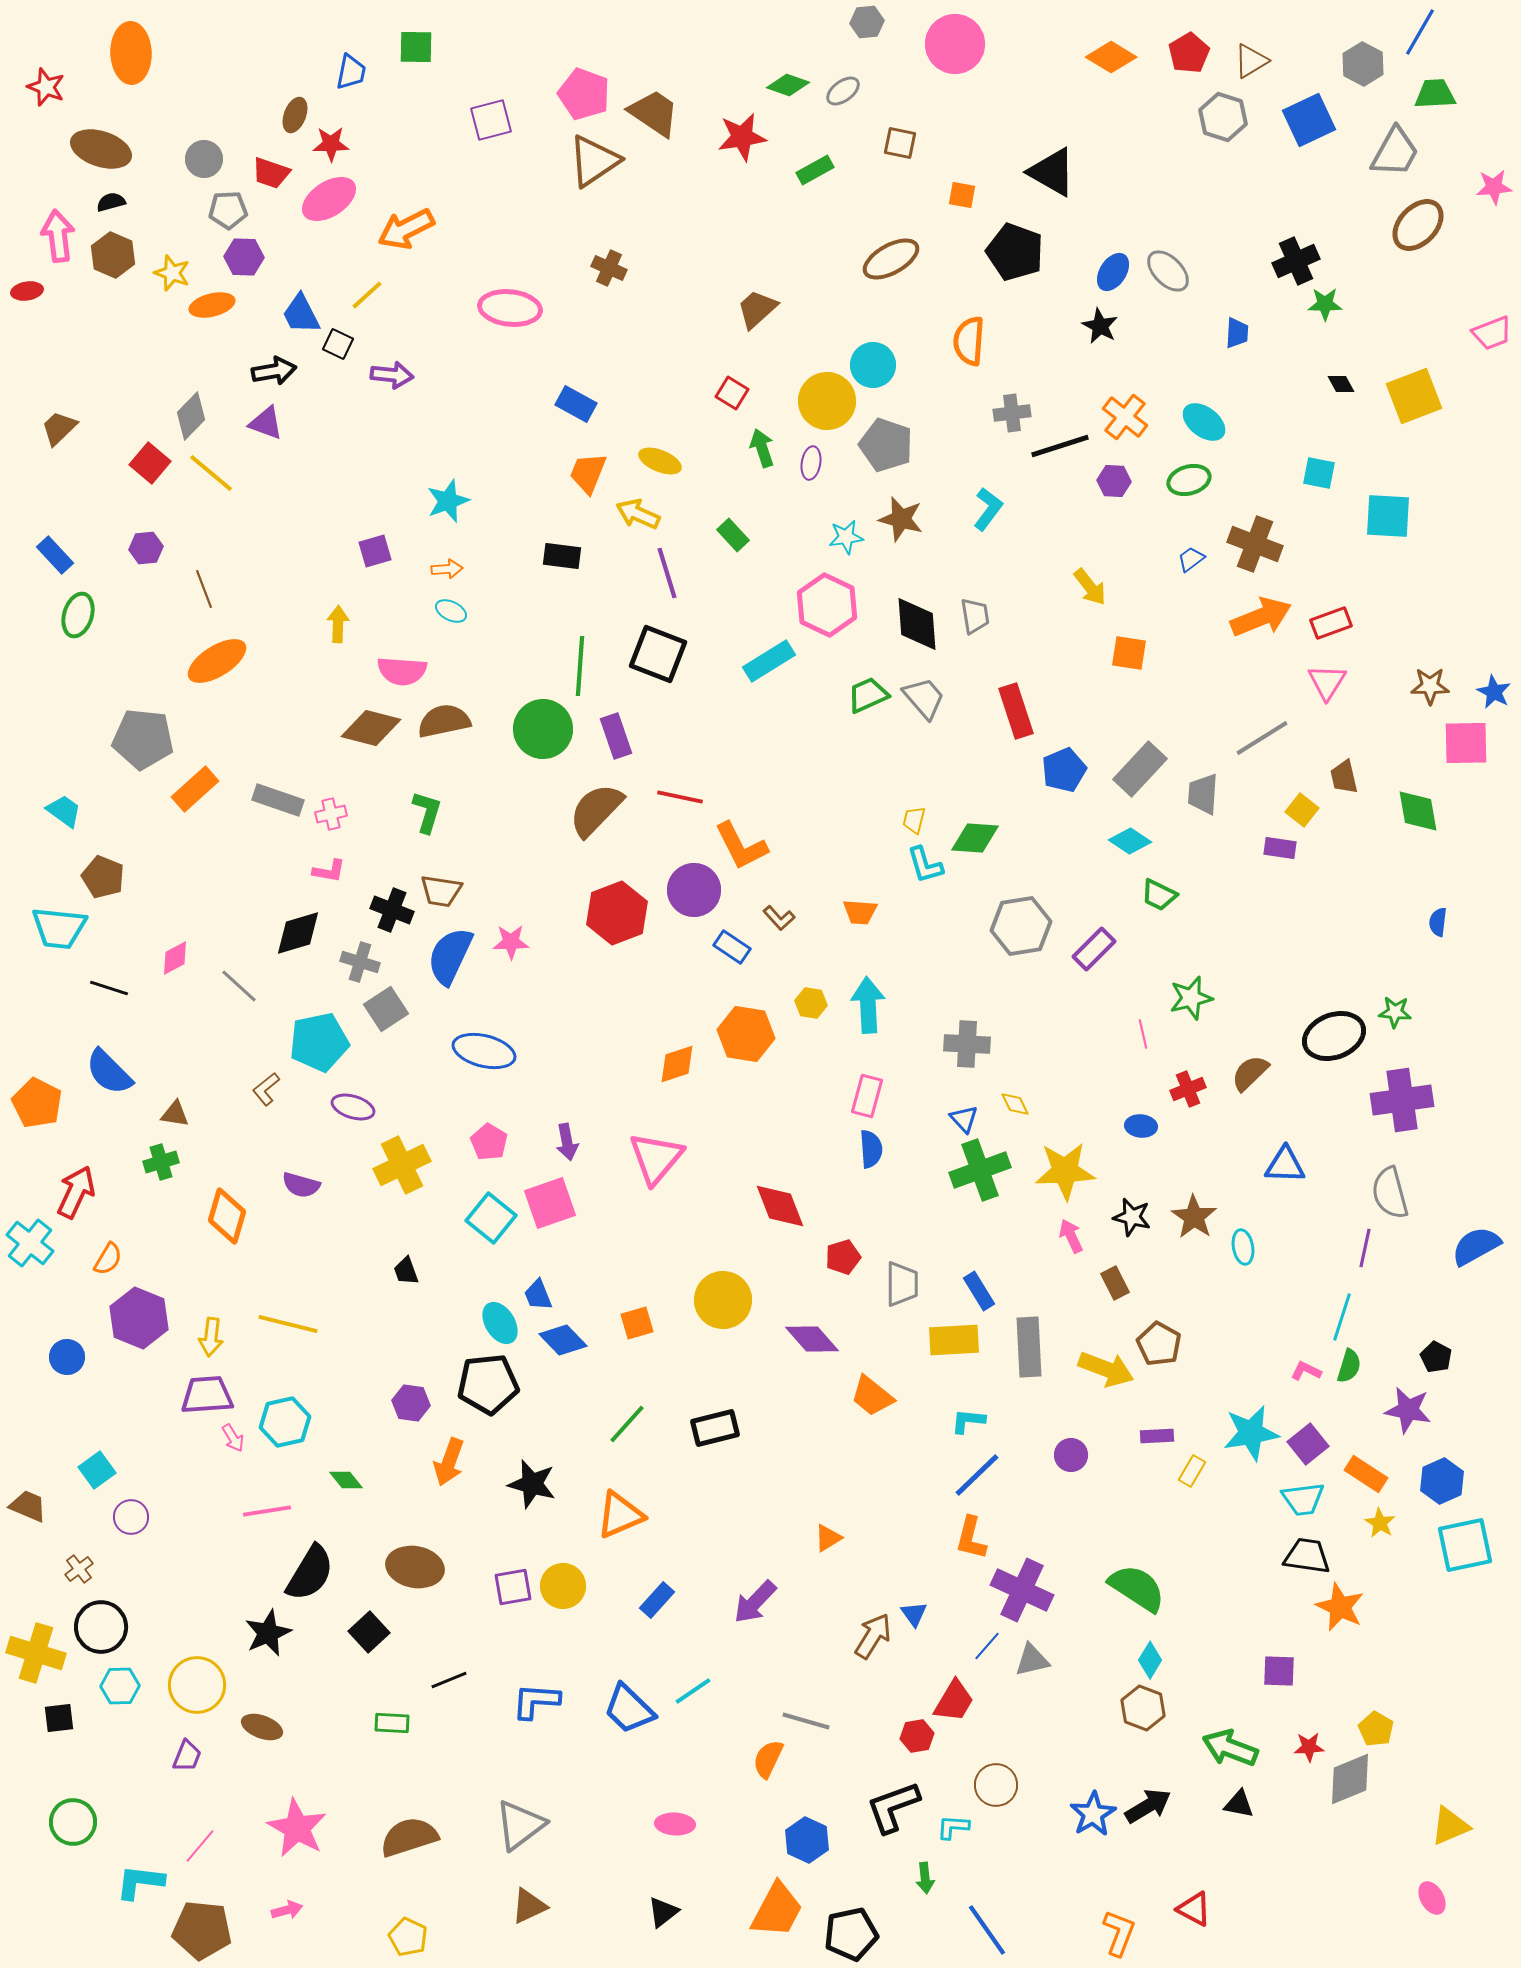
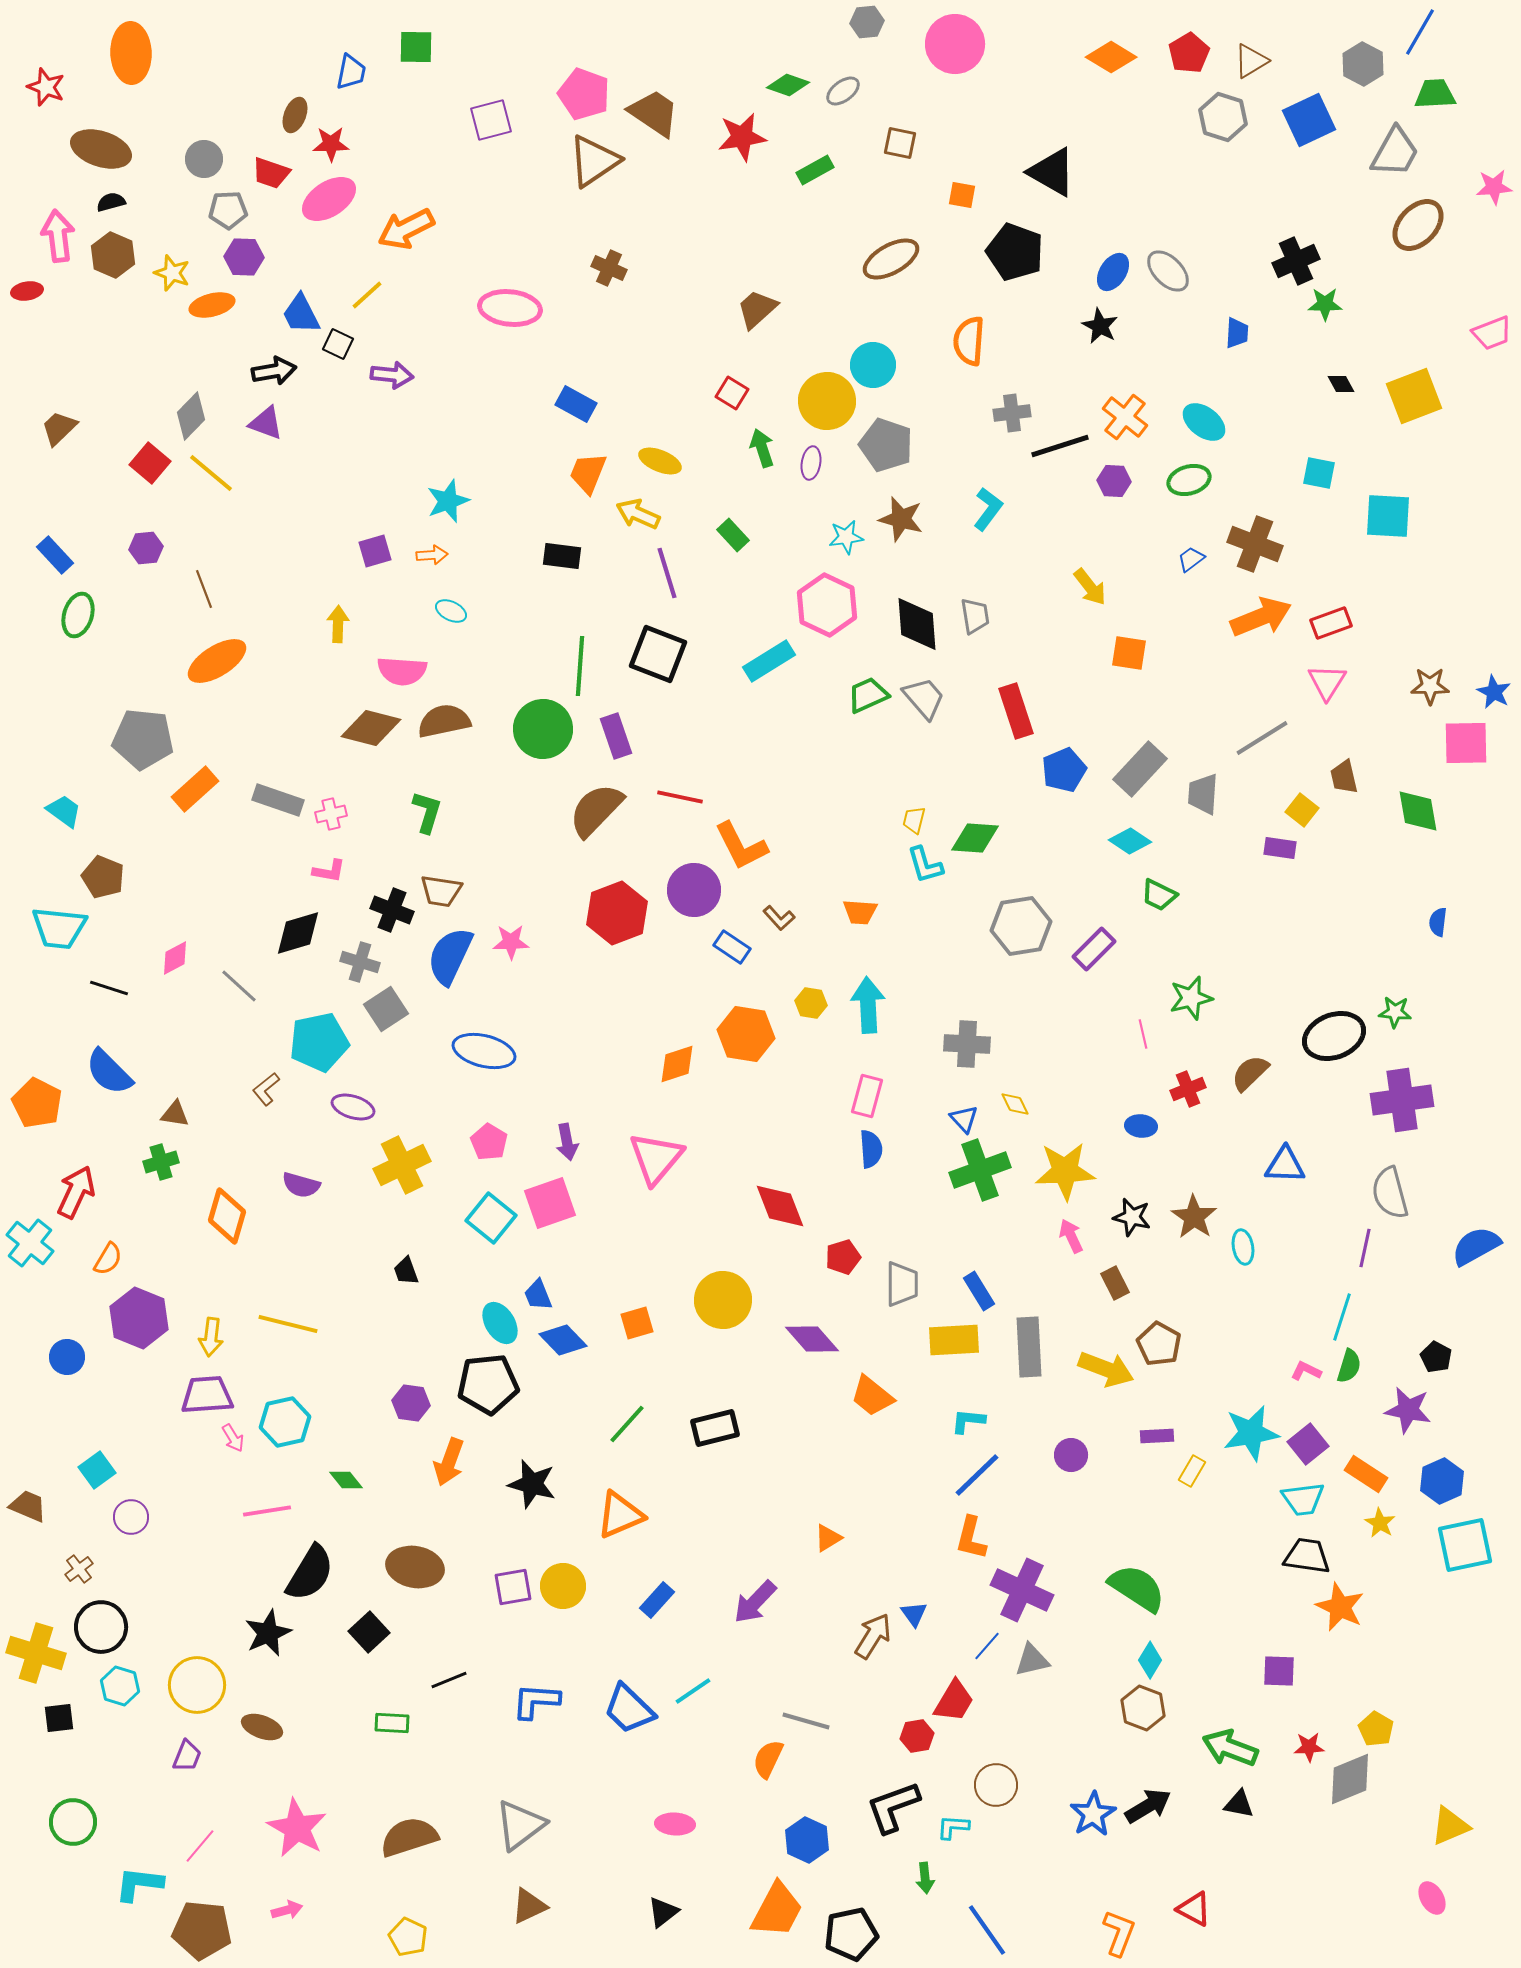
orange arrow at (447, 569): moved 15 px left, 14 px up
cyan hexagon at (120, 1686): rotated 18 degrees clockwise
cyan L-shape at (140, 1882): moved 1 px left, 2 px down
